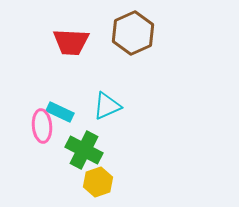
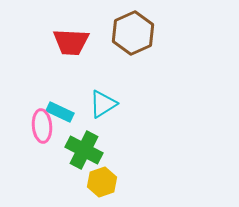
cyan triangle: moved 4 px left, 2 px up; rotated 8 degrees counterclockwise
yellow hexagon: moved 4 px right
